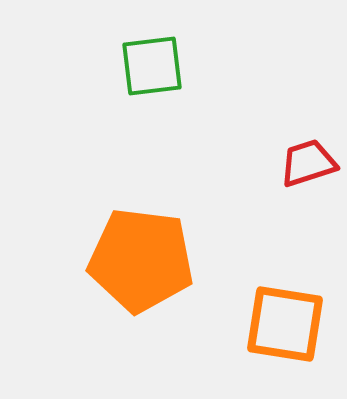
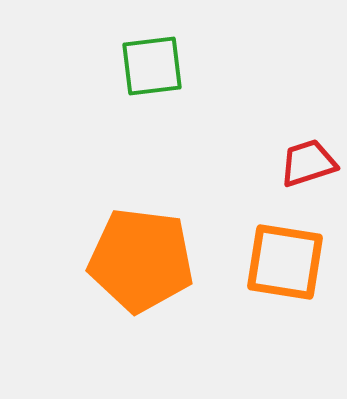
orange square: moved 62 px up
